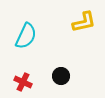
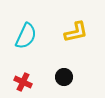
yellow L-shape: moved 8 px left, 10 px down
black circle: moved 3 px right, 1 px down
